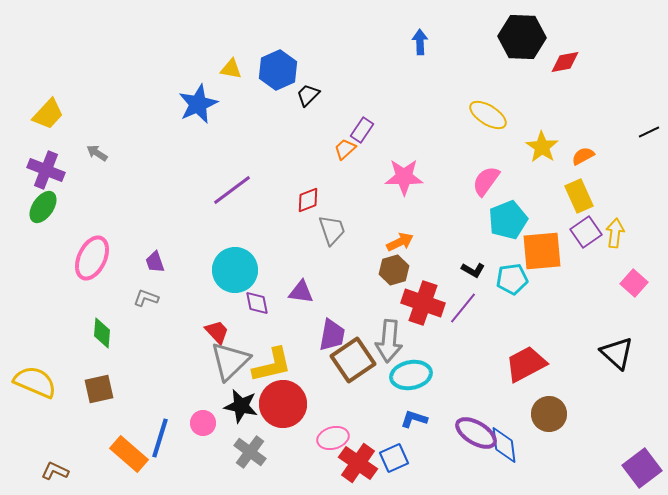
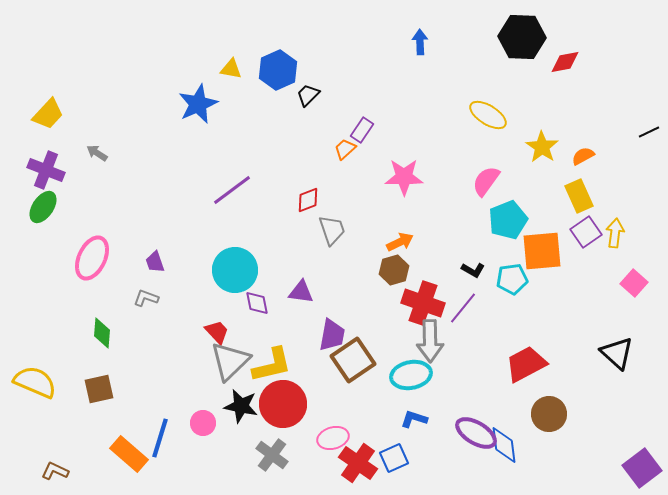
gray arrow at (389, 341): moved 41 px right; rotated 6 degrees counterclockwise
gray cross at (250, 452): moved 22 px right, 3 px down
